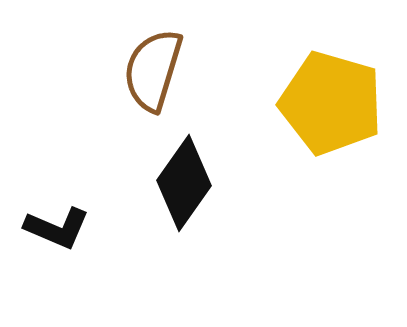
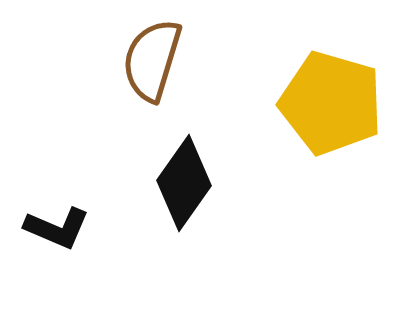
brown semicircle: moved 1 px left, 10 px up
